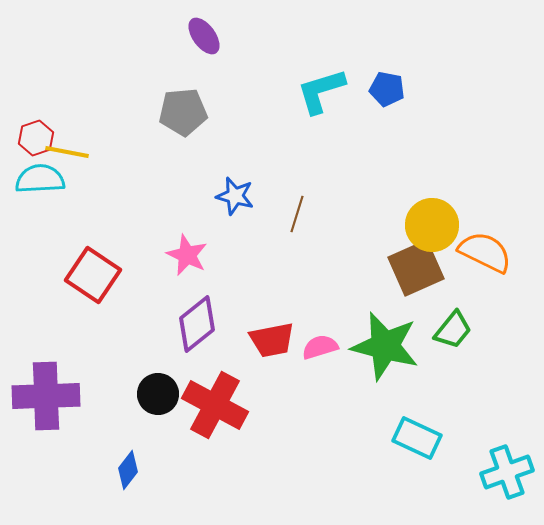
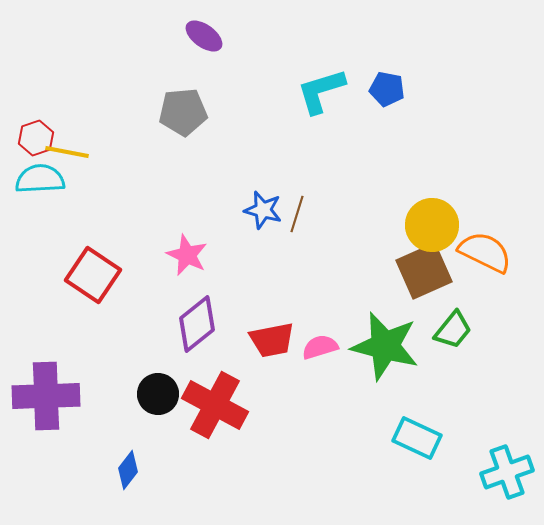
purple ellipse: rotated 18 degrees counterclockwise
blue star: moved 28 px right, 14 px down
brown square: moved 8 px right, 3 px down
